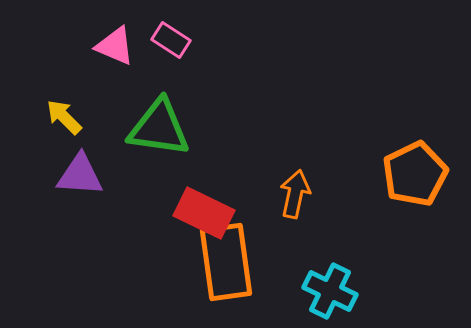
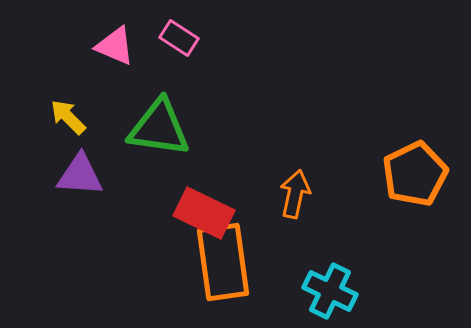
pink rectangle: moved 8 px right, 2 px up
yellow arrow: moved 4 px right
orange rectangle: moved 3 px left
